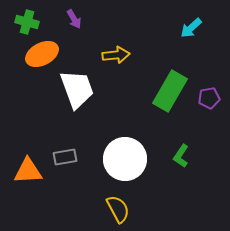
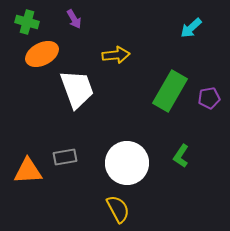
white circle: moved 2 px right, 4 px down
